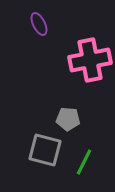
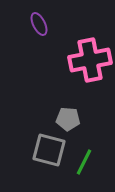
gray square: moved 4 px right
